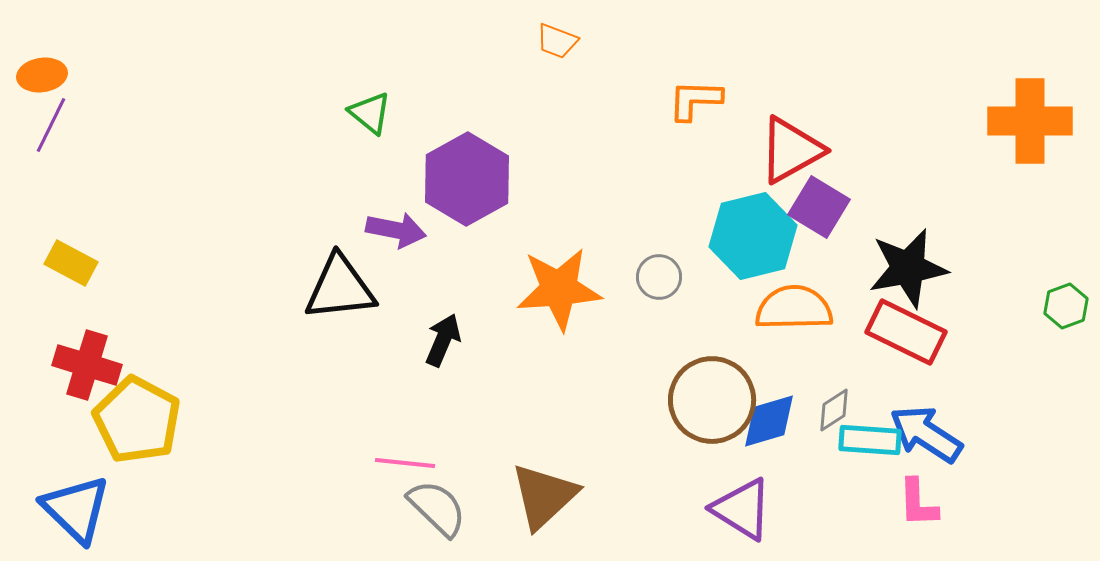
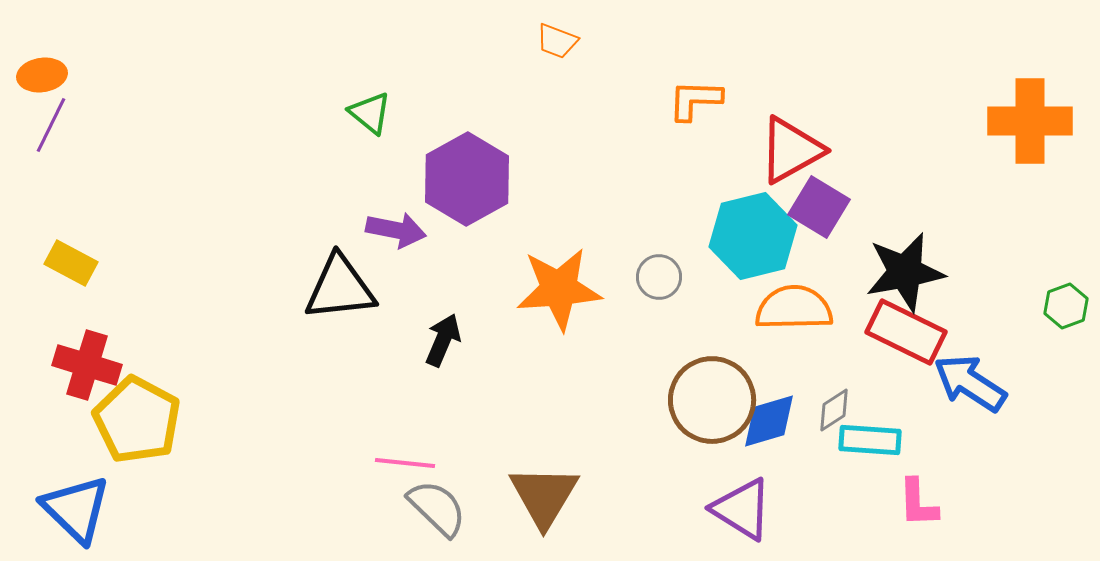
black star: moved 3 px left, 4 px down
blue arrow: moved 44 px right, 51 px up
brown triangle: rotated 16 degrees counterclockwise
